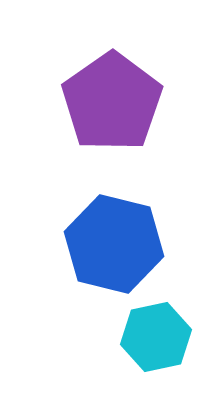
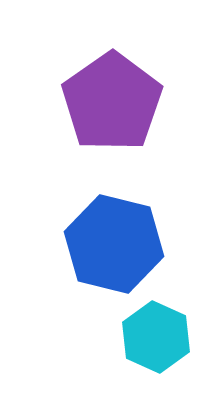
cyan hexagon: rotated 24 degrees counterclockwise
